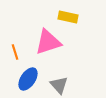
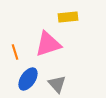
yellow rectangle: rotated 18 degrees counterclockwise
pink triangle: moved 2 px down
gray triangle: moved 2 px left, 1 px up
